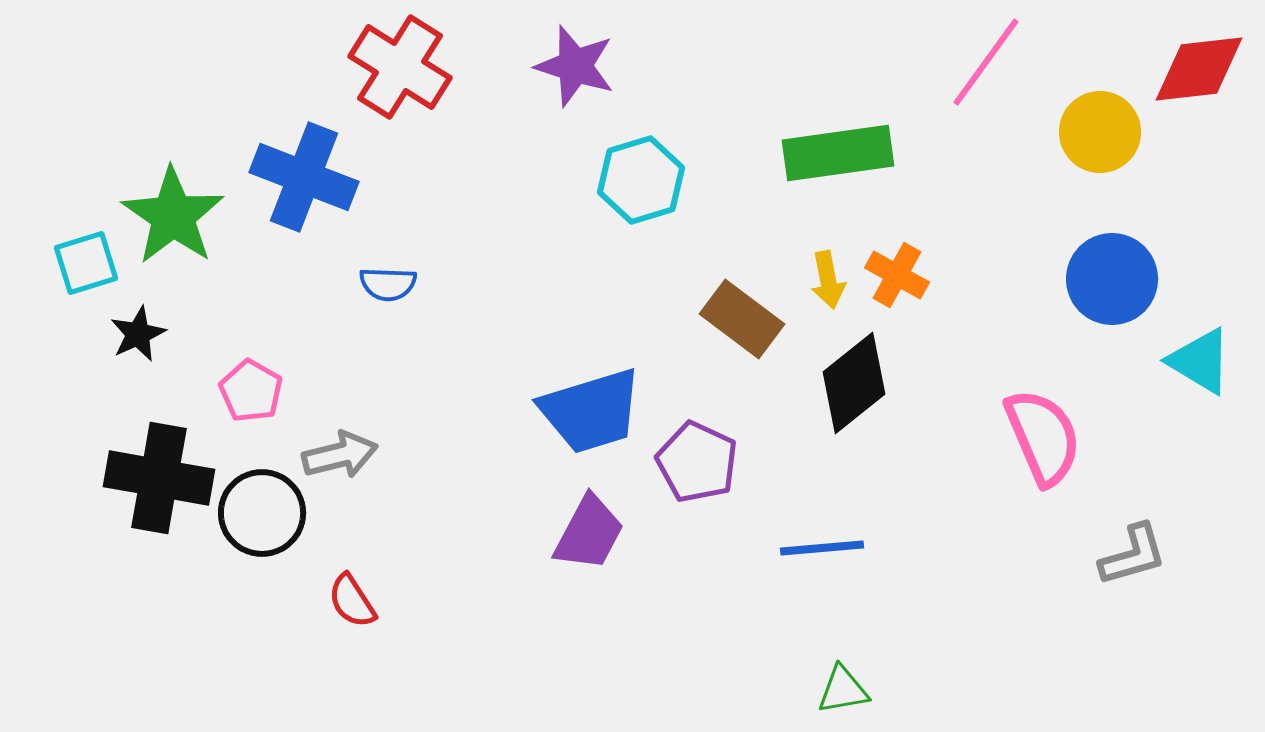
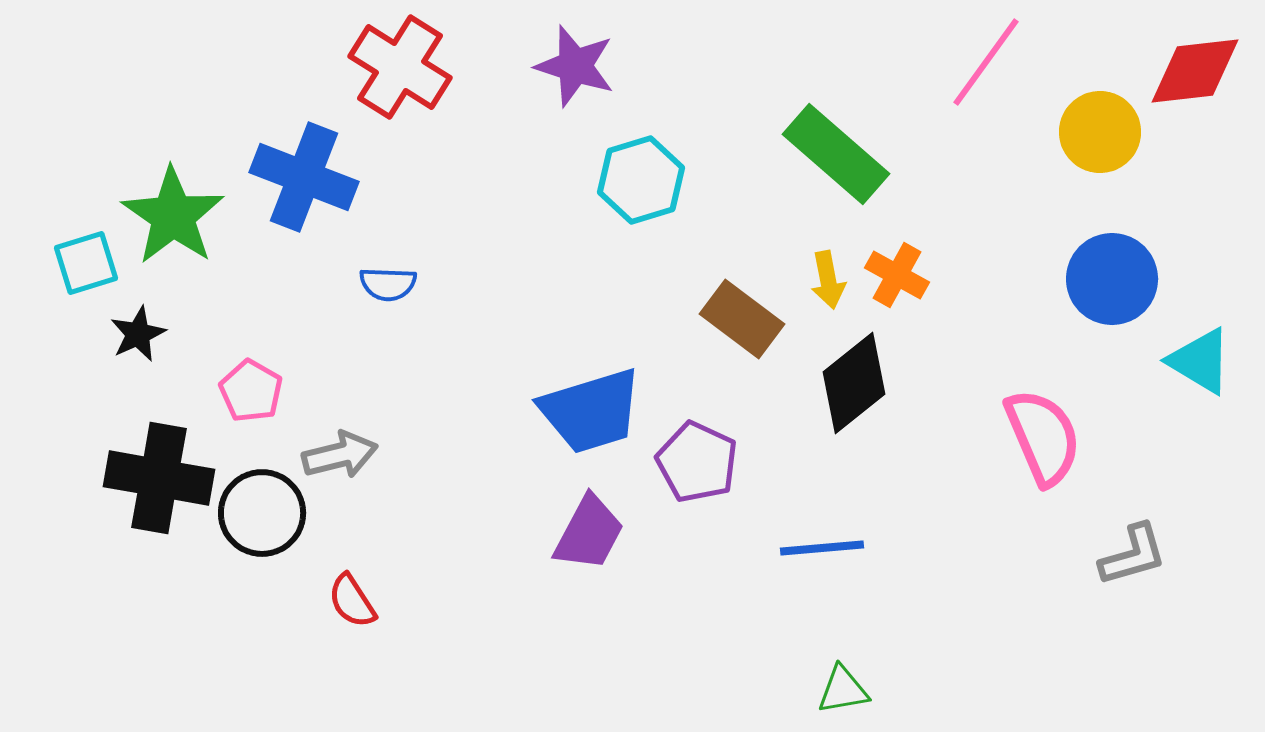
red diamond: moved 4 px left, 2 px down
green rectangle: moved 2 px left, 1 px down; rotated 49 degrees clockwise
